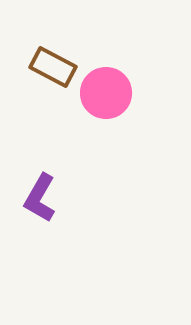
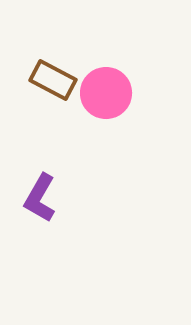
brown rectangle: moved 13 px down
